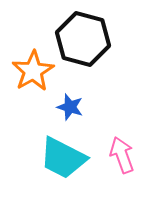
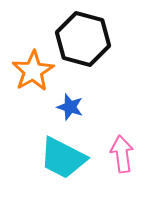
pink arrow: moved 1 px up; rotated 12 degrees clockwise
